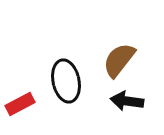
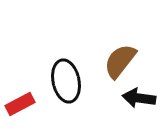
brown semicircle: moved 1 px right, 1 px down
black arrow: moved 12 px right, 3 px up
